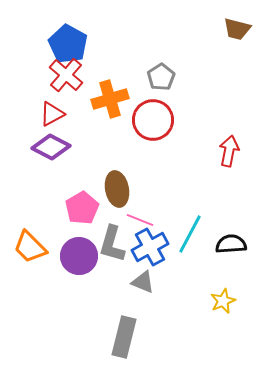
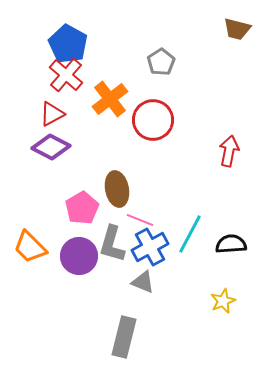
gray pentagon: moved 15 px up
orange cross: rotated 21 degrees counterclockwise
